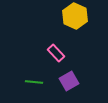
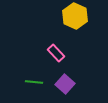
purple square: moved 4 px left, 3 px down; rotated 18 degrees counterclockwise
